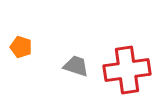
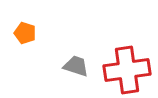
orange pentagon: moved 4 px right, 14 px up
